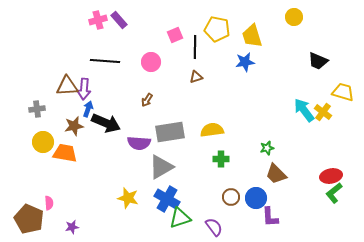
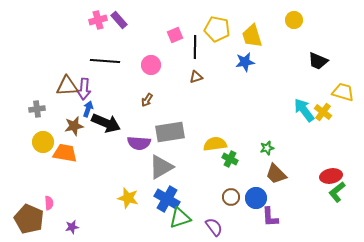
yellow circle at (294, 17): moved 3 px down
pink circle at (151, 62): moved 3 px down
yellow semicircle at (212, 130): moved 3 px right, 14 px down
green cross at (221, 159): moved 9 px right; rotated 28 degrees clockwise
green L-shape at (334, 193): moved 3 px right, 1 px up
